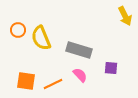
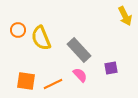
gray rectangle: rotated 30 degrees clockwise
purple square: rotated 16 degrees counterclockwise
